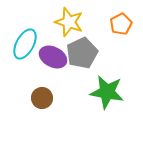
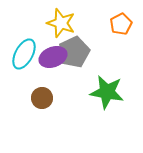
yellow star: moved 8 px left, 1 px down
cyan ellipse: moved 1 px left, 10 px down
gray pentagon: moved 8 px left, 1 px up
purple ellipse: rotated 48 degrees counterclockwise
